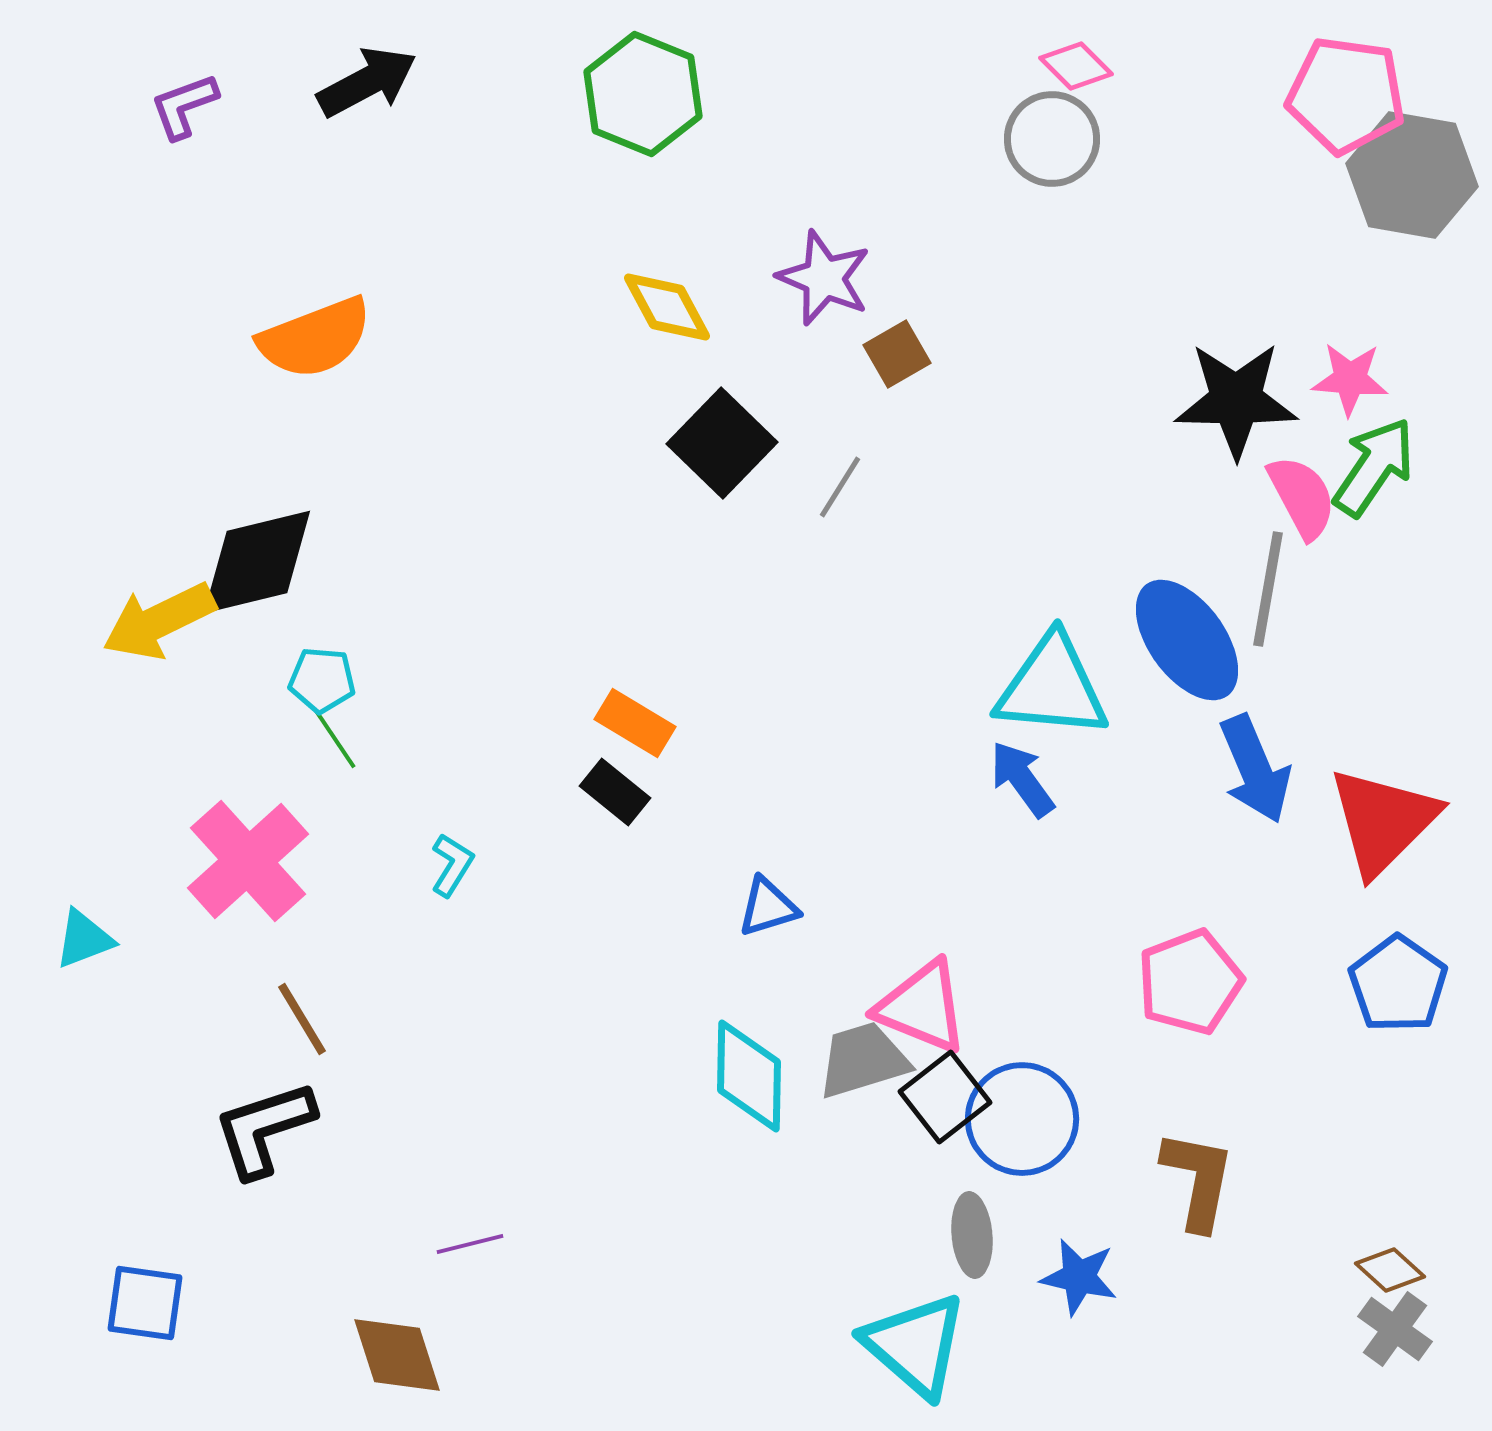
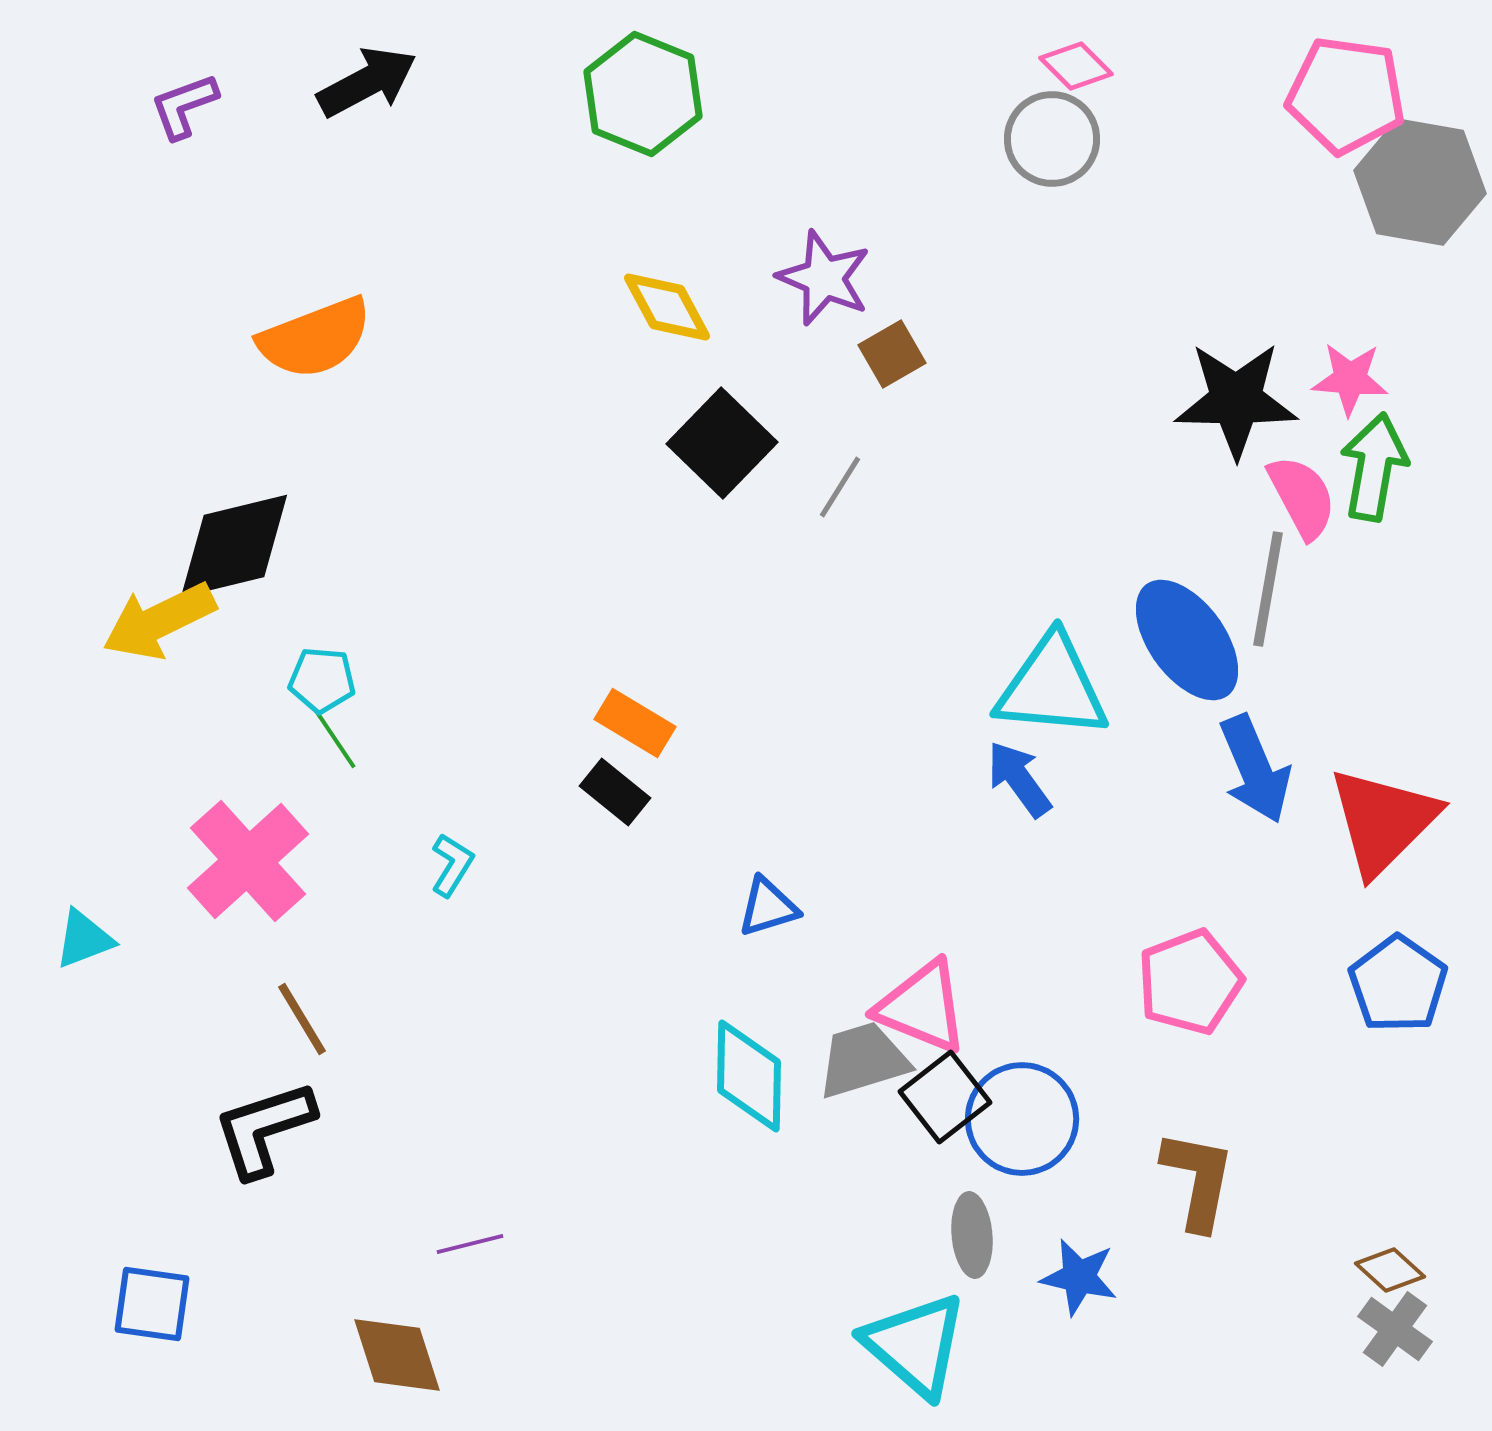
gray hexagon at (1412, 175): moved 8 px right, 7 px down
brown square at (897, 354): moved 5 px left
green arrow at (1374, 467): rotated 24 degrees counterclockwise
black diamond at (257, 562): moved 23 px left, 16 px up
blue arrow at (1022, 779): moved 3 px left
blue square at (145, 1303): moved 7 px right, 1 px down
